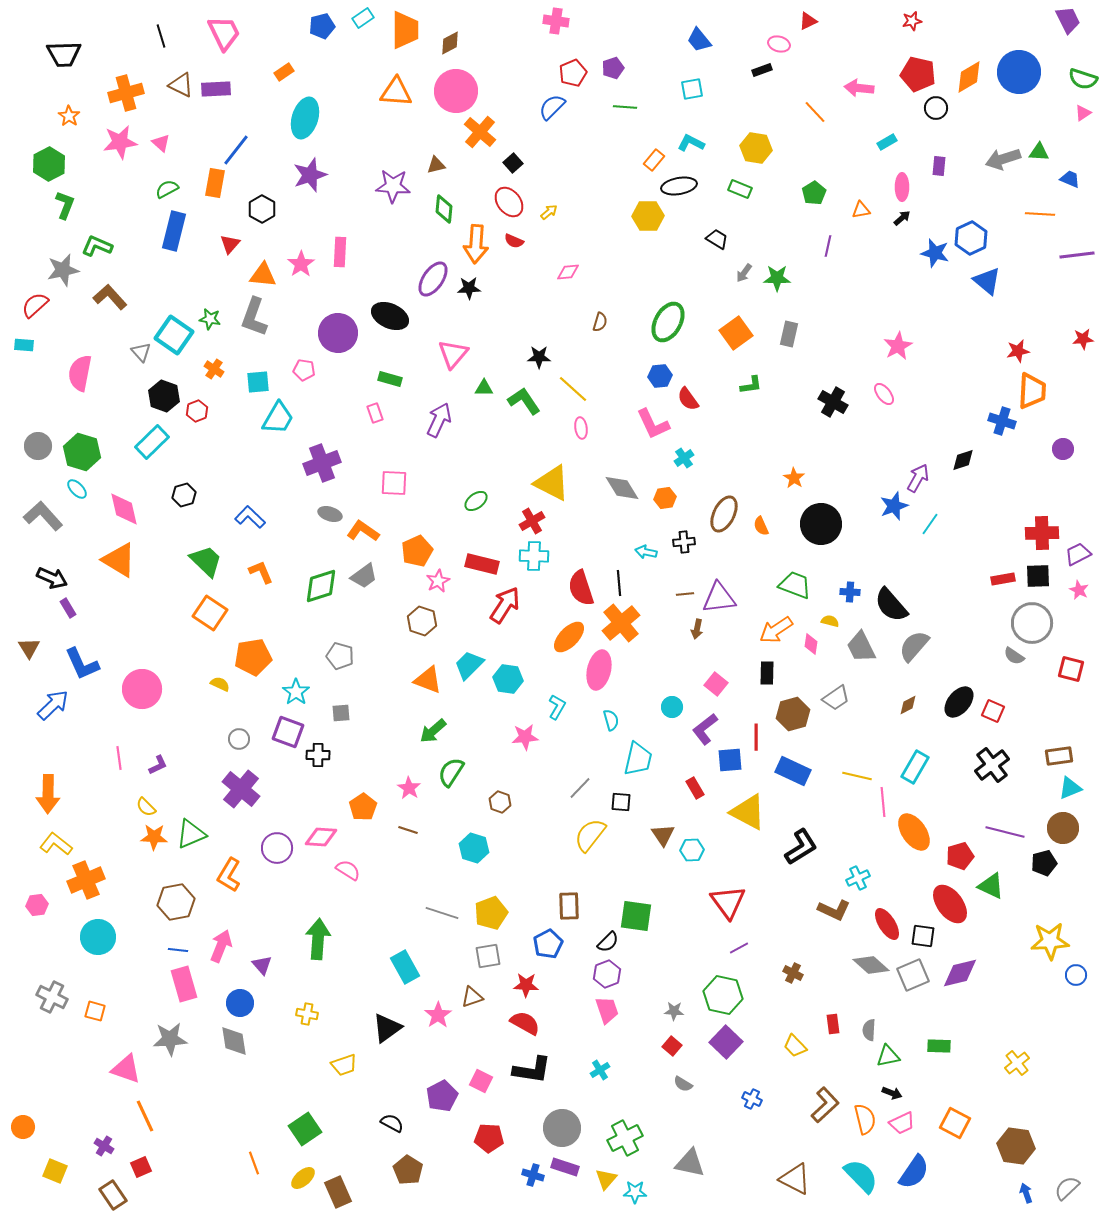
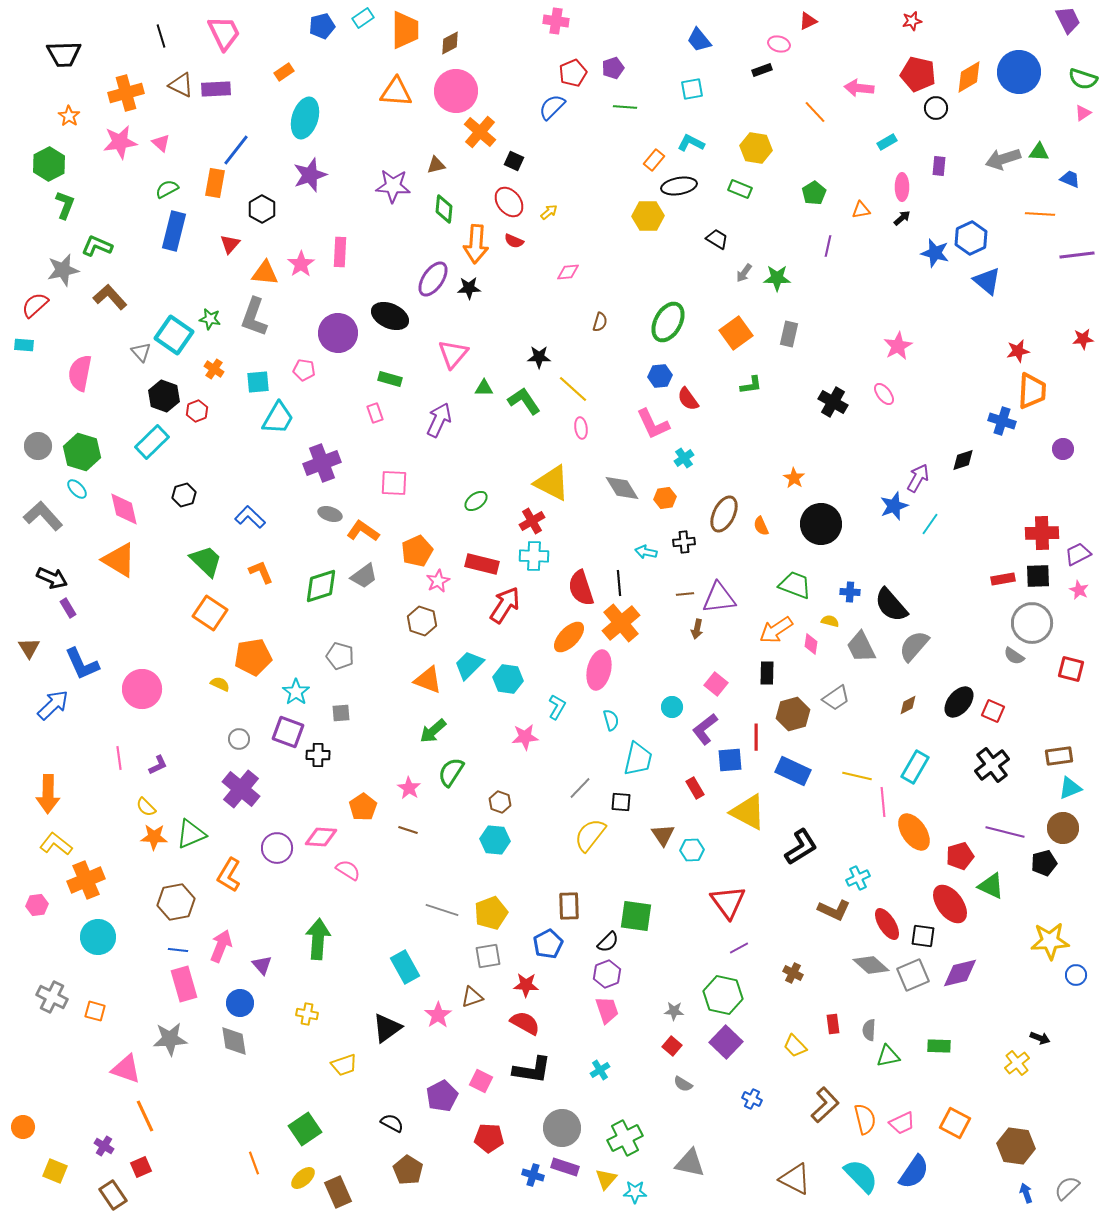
black square at (513, 163): moved 1 px right, 2 px up; rotated 24 degrees counterclockwise
orange triangle at (263, 275): moved 2 px right, 2 px up
cyan hexagon at (474, 848): moved 21 px right, 8 px up; rotated 12 degrees counterclockwise
gray line at (442, 913): moved 3 px up
black arrow at (892, 1093): moved 148 px right, 55 px up
